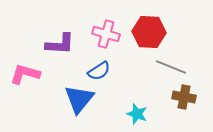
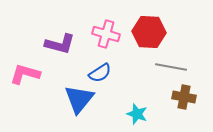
purple L-shape: rotated 12 degrees clockwise
gray line: rotated 12 degrees counterclockwise
blue semicircle: moved 1 px right, 2 px down
